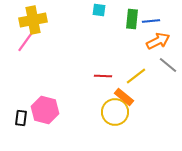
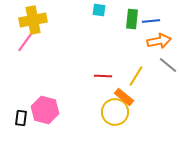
orange arrow: moved 1 px right; rotated 15 degrees clockwise
yellow line: rotated 20 degrees counterclockwise
